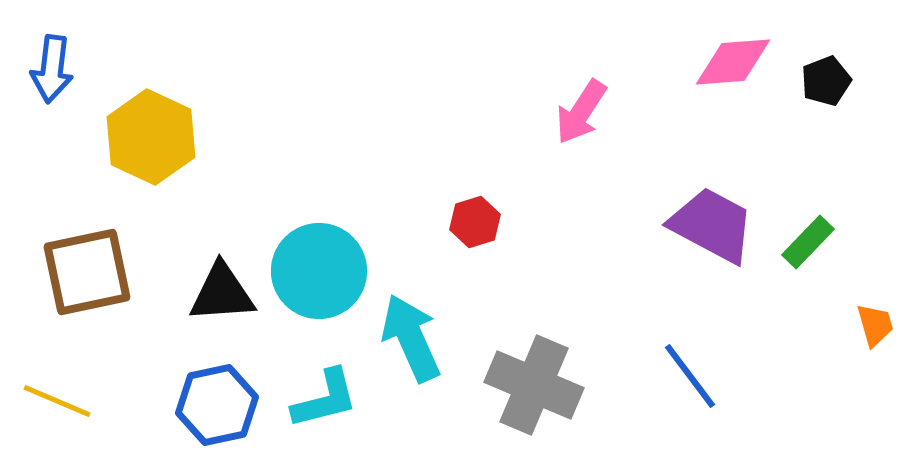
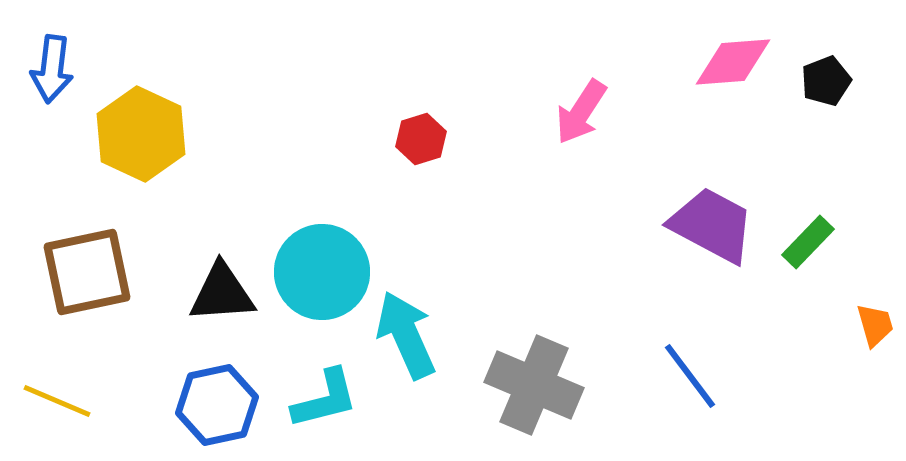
yellow hexagon: moved 10 px left, 3 px up
red hexagon: moved 54 px left, 83 px up
cyan circle: moved 3 px right, 1 px down
cyan arrow: moved 5 px left, 3 px up
